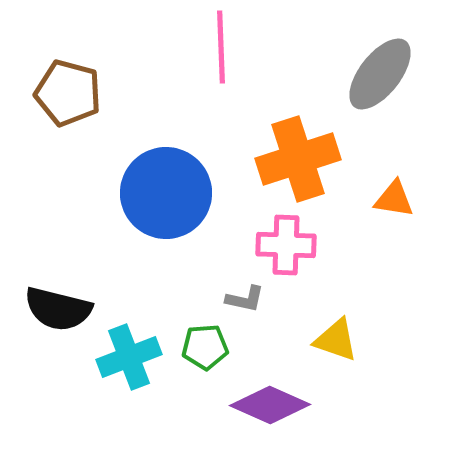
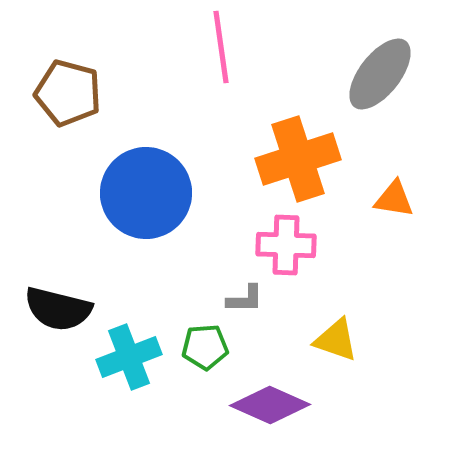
pink line: rotated 6 degrees counterclockwise
blue circle: moved 20 px left
gray L-shape: rotated 12 degrees counterclockwise
